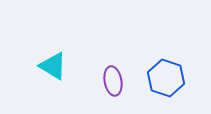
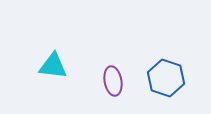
cyan triangle: rotated 24 degrees counterclockwise
